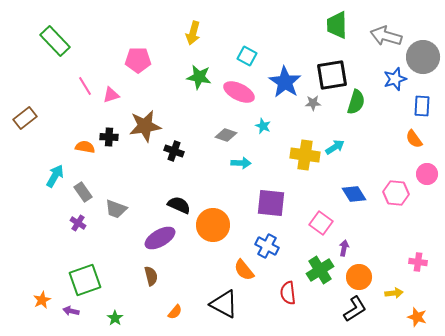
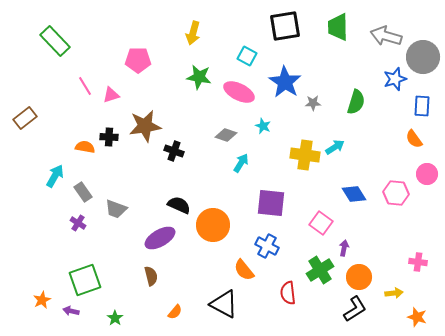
green trapezoid at (337, 25): moved 1 px right, 2 px down
black square at (332, 75): moved 47 px left, 49 px up
cyan arrow at (241, 163): rotated 60 degrees counterclockwise
